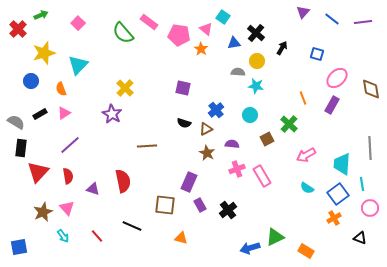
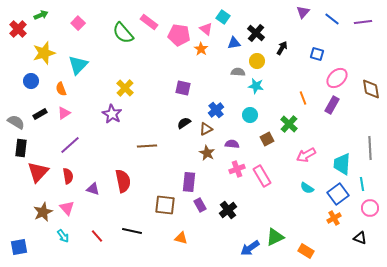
black semicircle at (184, 123): rotated 128 degrees clockwise
purple rectangle at (189, 182): rotated 18 degrees counterclockwise
black line at (132, 226): moved 5 px down; rotated 12 degrees counterclockwise
blue arrow at (250, 248): rotated 18 degrees counterclockwise
